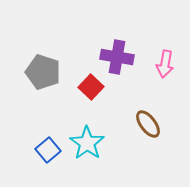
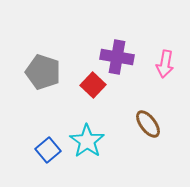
red square: moved 2 px right, 2 px up
cyan star: moved 2 px up
